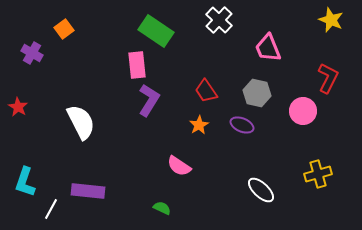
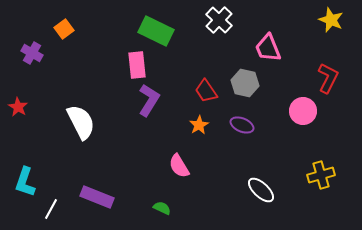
green rectangle: rotated 8 degrees counterclockwise
gray hexagon: moved 12 px left, 10 px up
pink semicircle: rotated 25 degrees clockwise
yellow cross: moved 3 px right, 1 px down
purple rectangle: moved 9 px right, 6 px down; rotated 16 degrees clockwise
